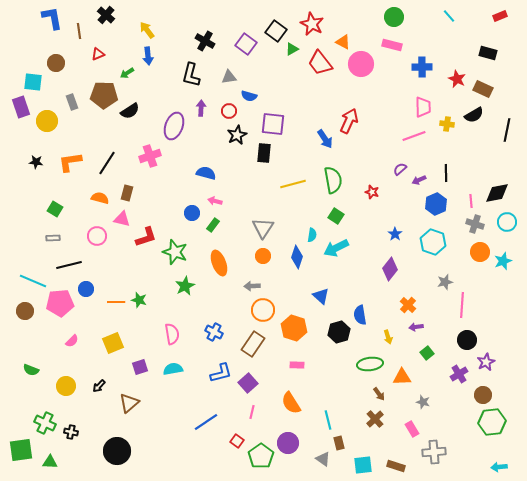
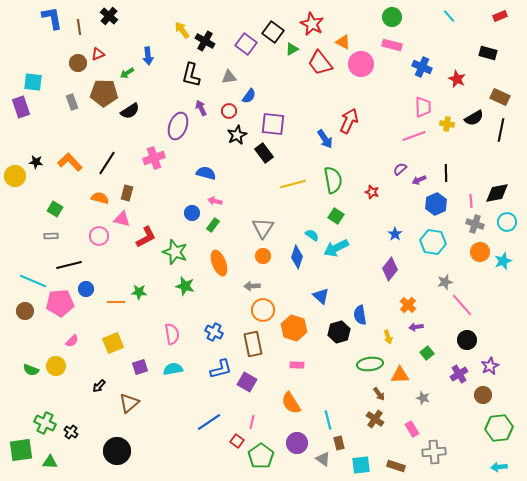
black cross at (106, 15): moved 3 px right, 1 px down
green circle at (394, 17): moved 2 px left
yellow arrow at (147, 30): moved 35 px right
brown line at (79, 31): moved 4 px up
black square at (276, 31): moved 3 px left, 1 px down
brown circle at (56, 63): moved 22 px right
blue cross at (422, 67): rotated 24 degrees clockwise
brown rectangle at (483, 89): moved 17 px right, 8 px down
brown pentagon at (104, 95): moved 2 px up
blue semicircle at (249, 96): rotated 70 degrees counterclockwise
purple arrow at (201, 108): rotated 28 degrees counterclockwise
black semicircle at (474, 115): moved 3 px down
yellow circle at (47, 121): moved 32 px left, 55 px down
purple ellipse at (174, 126): moved 4 px right
black line at (507, 130): moved 6 px left
black rectangle at (264, 153): rotated 42 degrees counterclockwise
pink cross at (150, 156): moved 4 px right, 2 px down
orange L-shape at (70, 162): rotated 55 degrees clockwise
cyan semicircle at (312, 235): rotated 64 degrees counterclockwise
pink circle at (97, 236): moved 2 px right
red L-shape at (146, 237): rotated 10 degrees counterclockwise
gray rectangle at (53, 238): moved 2 px left, 2 px up
cyan hexagon at (433, 242): rotated 10 degrees counterclockwise
green star at (185, 286): rotated 30 degrees counterclockwise
green star at (139, 300): moved 8 px up; rotated 14 degrees counterclockwise
pink line at (462, 305): rotated 45 degrees counterclockwise
brown rectangle at (253, 344): rotated 45 degrees counterclockwise
purple star at (486, 362): moved 4 px right, 4 px down
blue L-shape at (221, 373): moved 4 px up
orange triangle at (402, 377): moved 2 px left, 2 px up
purple square at (248, 383): moved 1 px left, 1 px up; rotated 18 degrees counterclockwise
yellow circle at (66, 386): moved 10 px left, 20 px up
gray star at (423, 402): moved 4 px up
pink line at (252, 412): moved 10 px down
brown cross at (375, 419): rotated 12 degrees counterclockwise
blue line at (206, 422): moved 3 px right
green hexagon at (492, 422): moved 7 px right, 6 px down
black cross at (71, 432): rotated 24 degrees clockwise
purple circle at (288, 443): moved 9 px right
cyan square at (363, 465): moved 2 px left
